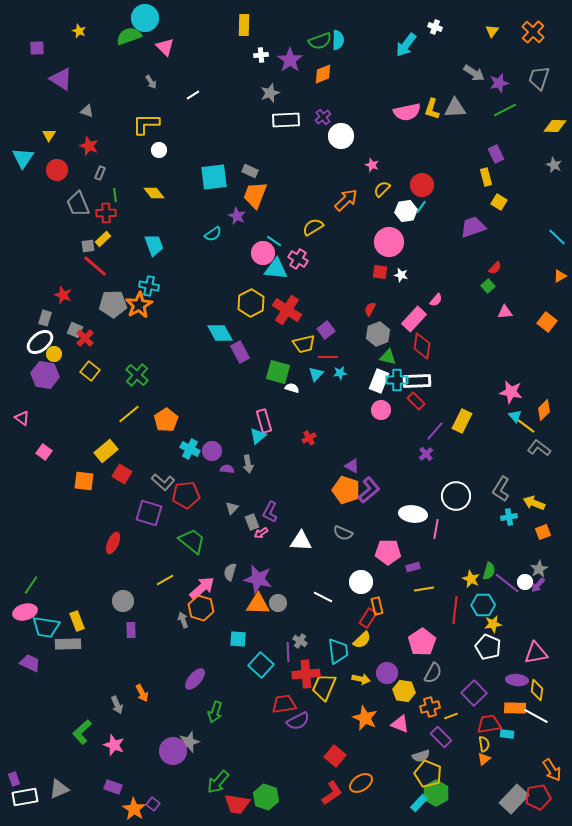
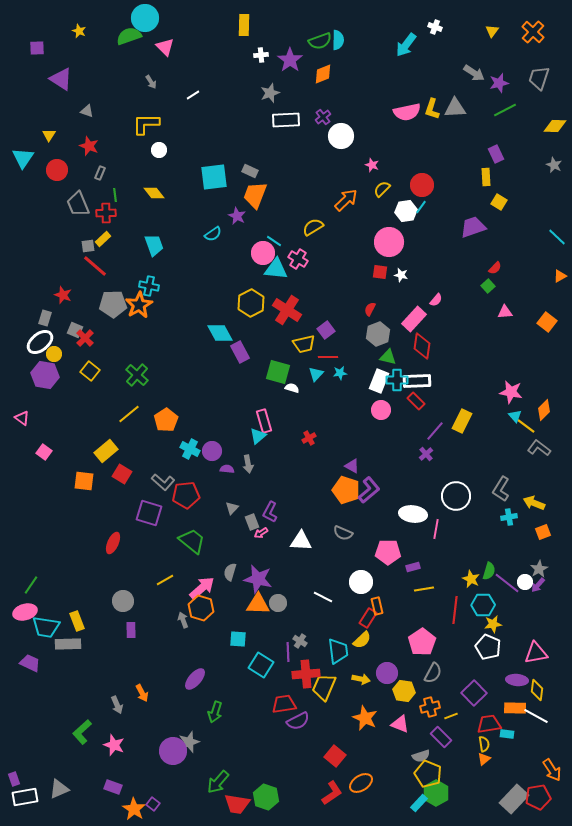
yellow rectangle at (486, 177): rotated 12 degrees clockwise
cyan square at (261, 665): rotated 10 degrees counterclockwise
